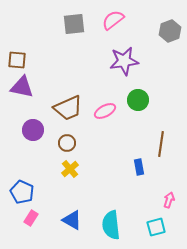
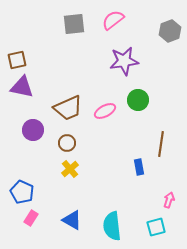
brown square: rotated 18 degrees counterclockwise
cyan semicircle: moved 1 px right, 1 px down
